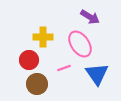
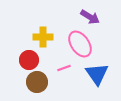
brown circle: moved 2 px up
